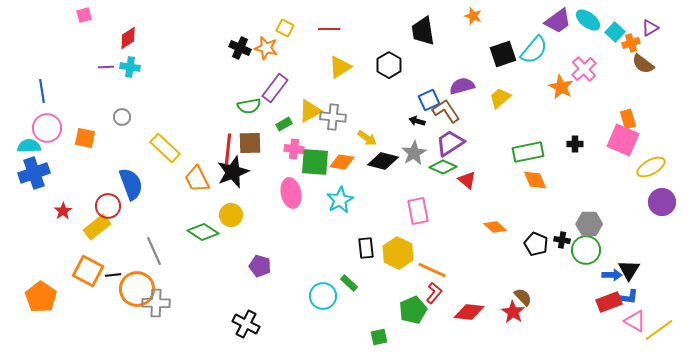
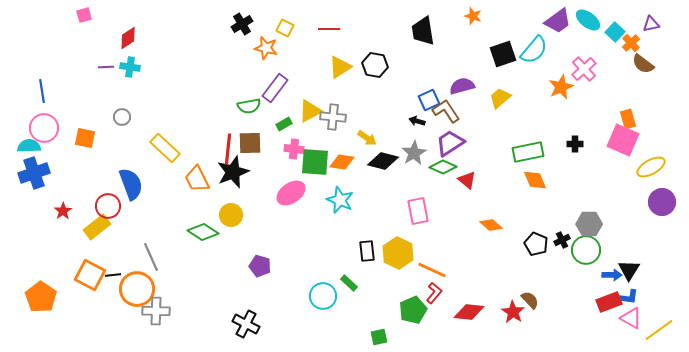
purple triangle at (650, 28): moved 1 px right, 4 px up; rotated 18 degrees clockwise
orange cross at (631, 43): rotated 24 degrees counterclockwise
black cross at (240, 48): moved 2 px right, 24 px up; rotated 35 degrees clockwise
black hexagon at (389, 65): moved 14 px left; rotated 20 degrees counterclockwise
orange star at (561, 87): rotated 20 degrees clockwise
pink circle at (47, 128): moved 3 px left
pink ellipse at (291, 193): rotated 68 degrees clockwise
cyan star at (340, 200): rotated 20 degrees counterclockwise
orange diamond at (495, 227): moved 4 px left, 2 px up
black cross at (562, 240): rotated 35 degrees counterclockwise
black rectangle at (366, 248): moved 1 px right, 3 px down
gray line at (154, 251): moved 3 px left, 6 px down
orange square at (88, 271): moved 2 px right, 4 px down
brown semicircle at (523, 297): moved 7 px right, 3 px down
gray cross at (156, 303): moved 8 px down
pink triangle at (635, 321): moved 4 px left, 3 px up
